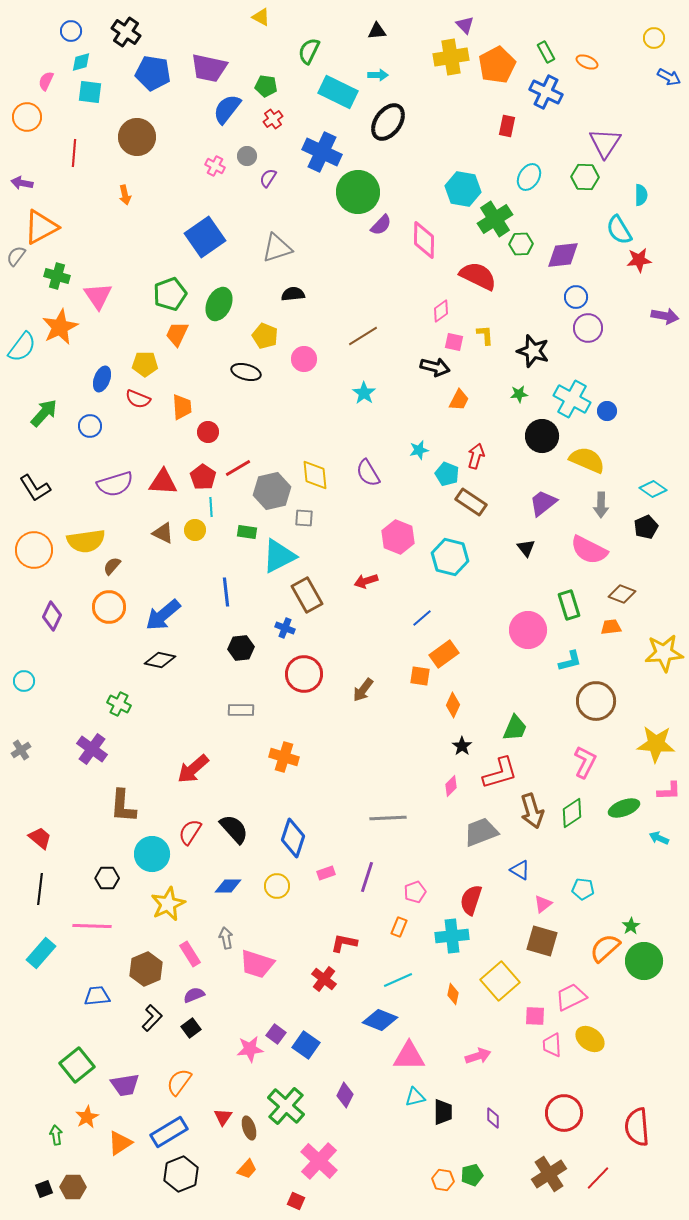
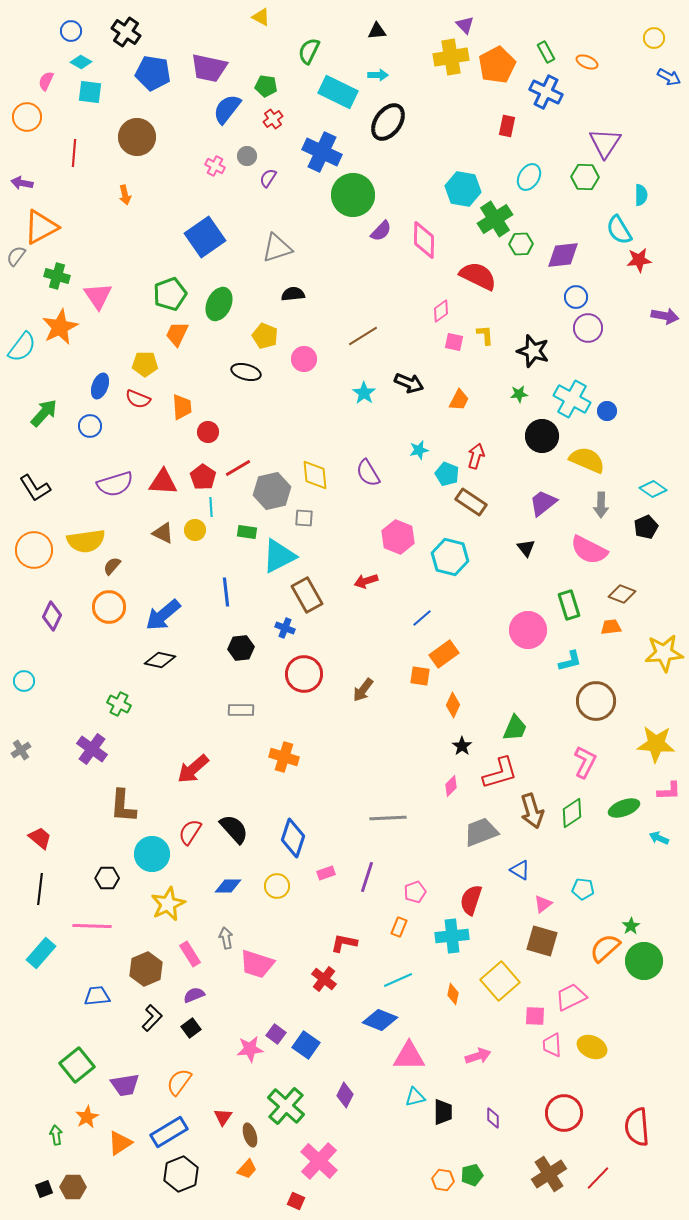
cyan diamond at (81, 62): rotated 45 degrees clockwise
green circle at (358, 192): moved 5 px left, 3 px down
purple semicircle at (381, 225): moved 6 px down
black arrow at (435, 367): moved 26 px left, 16 px down; rotated 8 degrees clockwise
blue ellipse at (102, 379): moved 2 px left, 7 px down
yellow ellipse at (590, 1039): moved 2 px right, 8 px down; rotated 12 degrees counterclockwise
brown ellipse at (249, 1128): moved 1 px right, 7 px down
